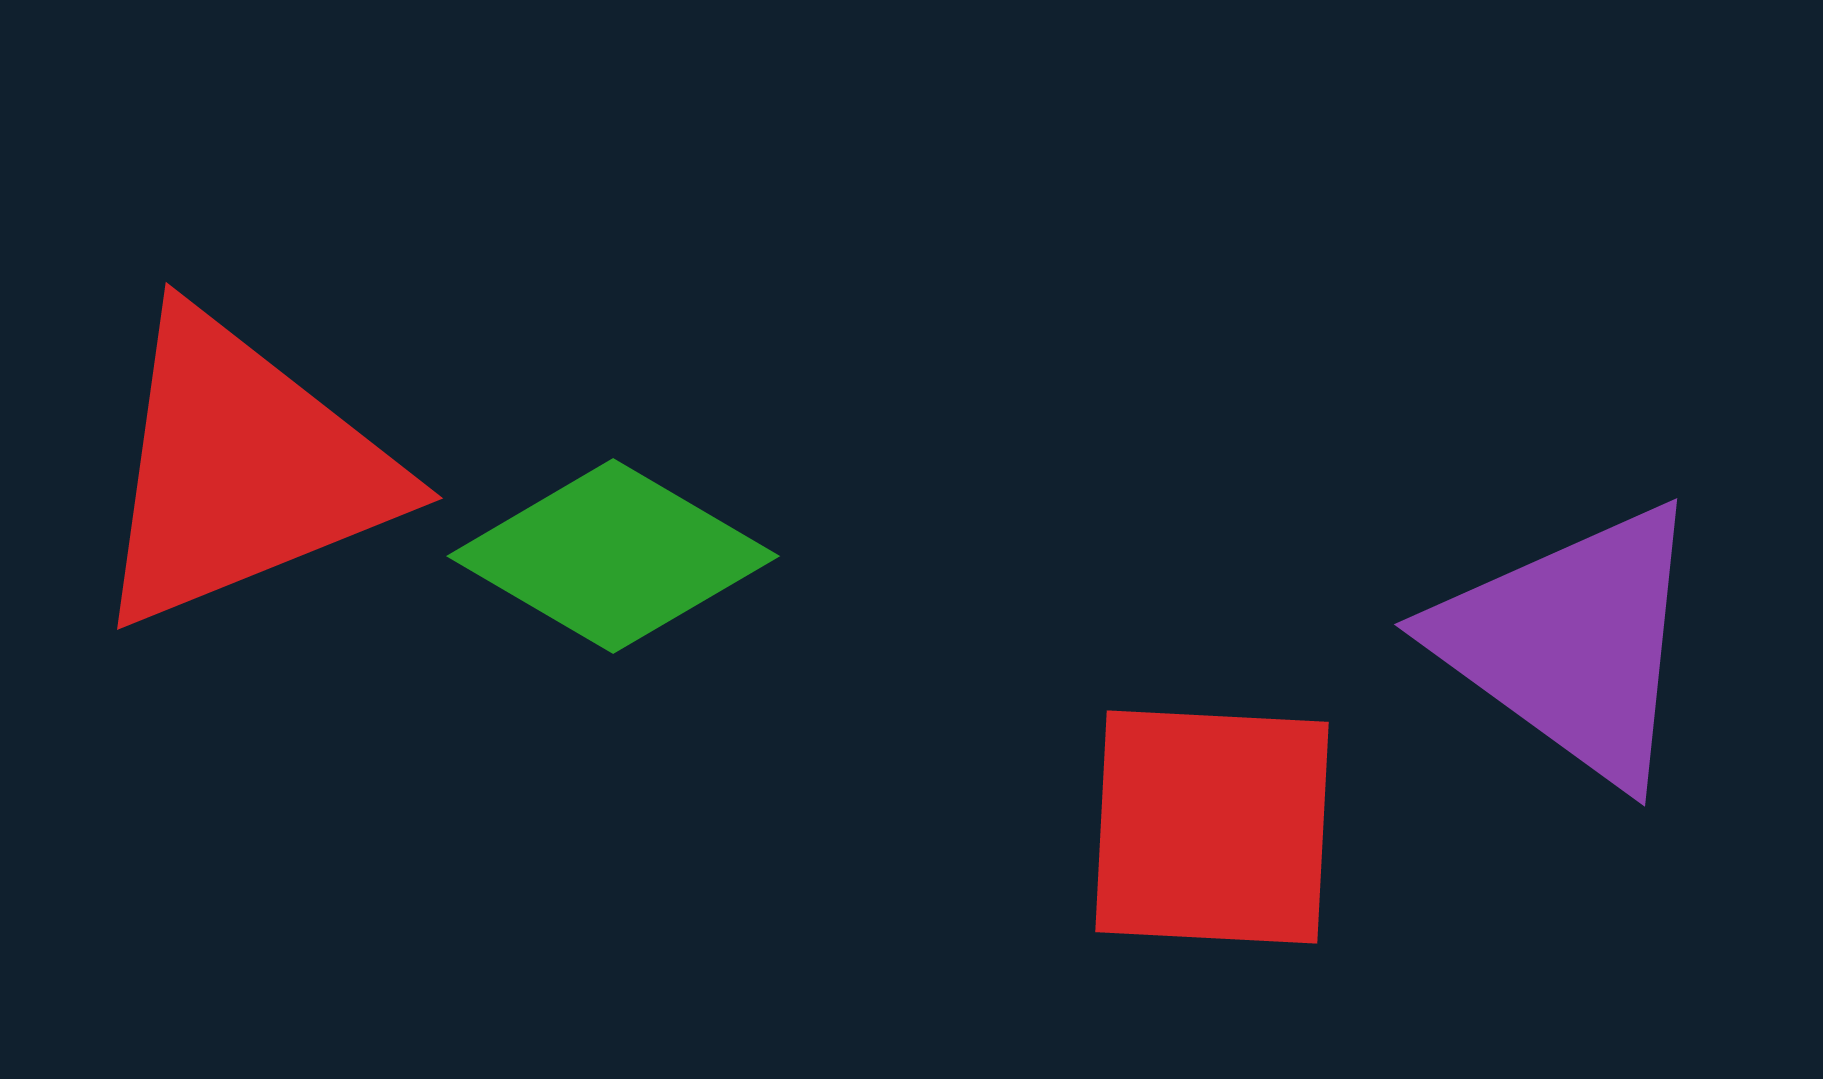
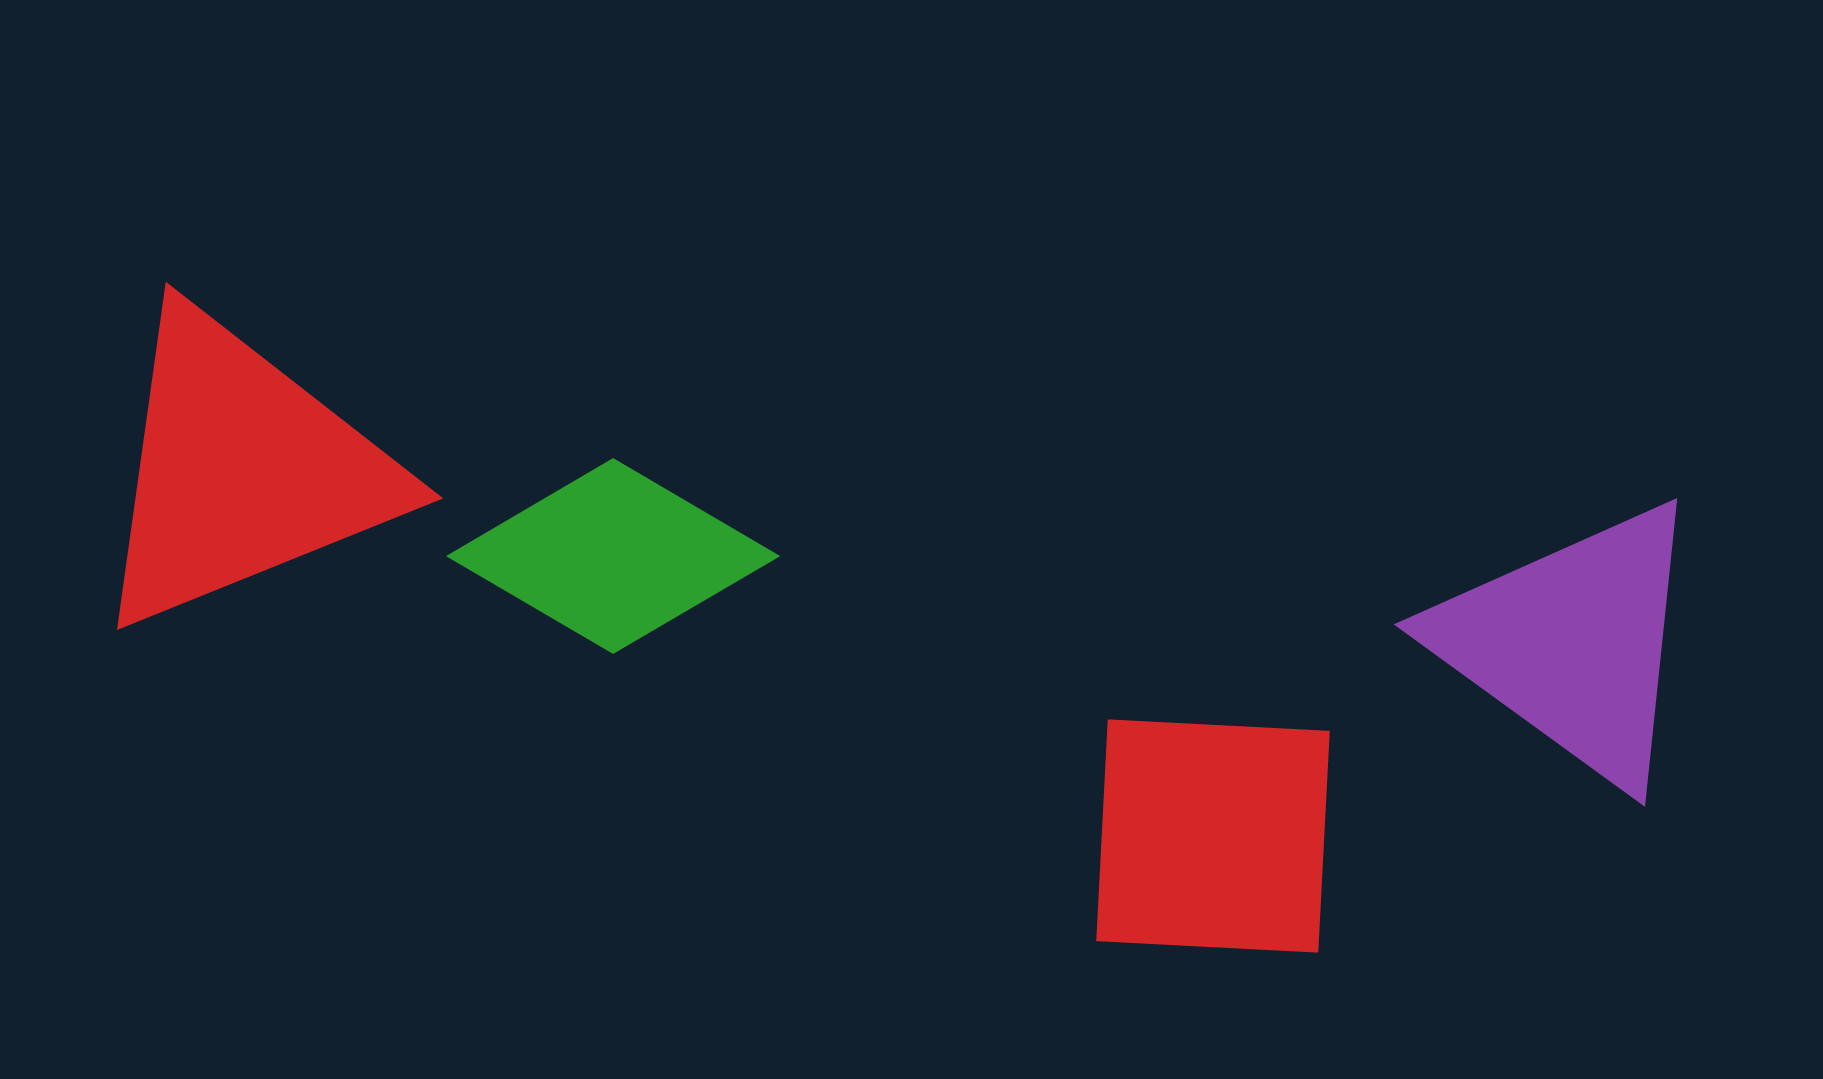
red square: moved 1 px right, 9 px down
